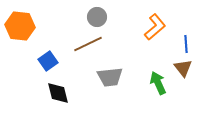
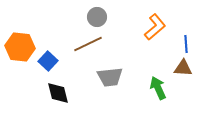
orange hexagon: moved 21 px down
blue square: rotated 12 degrees counterclockwise
brown triangle: rotated 48 degrees counterclockwise
green arrow: moved 5 px down
